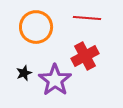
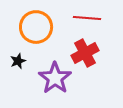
red cross: moved 3 px up
black star: moved 6 px left, 12 px up
purple star: moved 2 px up
